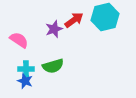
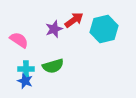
cyan hexagon: moved 1 px left, 12 px down
